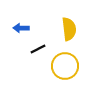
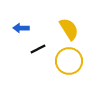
yellow semicircle: rotated 25 degrees counterclockwise
yellow circle: moved 4 px right, 5 px up
